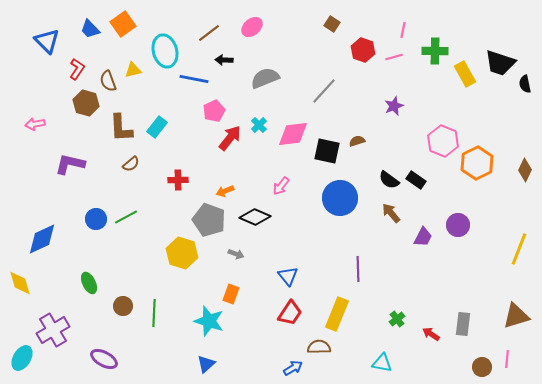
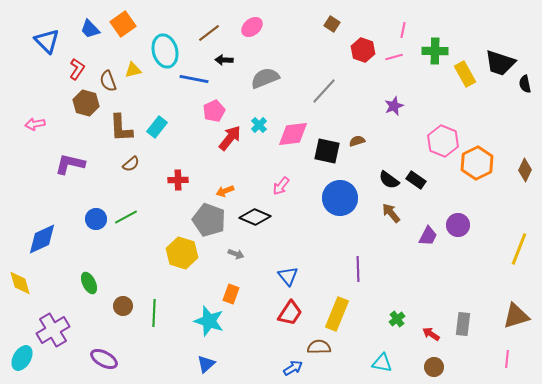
purple trapezoid at (423, 237): moved 5 px right, 1 px up
brown circle at (482, 367): moved 48 px left
